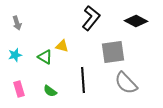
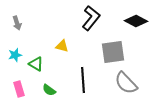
green triangle: moved 9 px left, 7 px down
green semicircle: moved 1 px left, 1 px up
